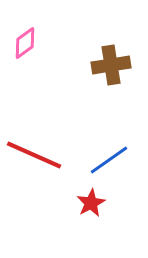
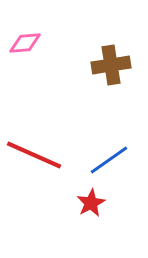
pink diamond: rotated 32 degrees clockwise
